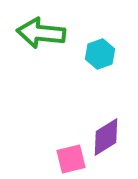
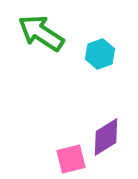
green arrow: rotated 27 degrees clockwise
